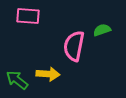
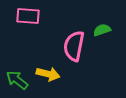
yellow arrow: rotated 10 degrees clockwise
